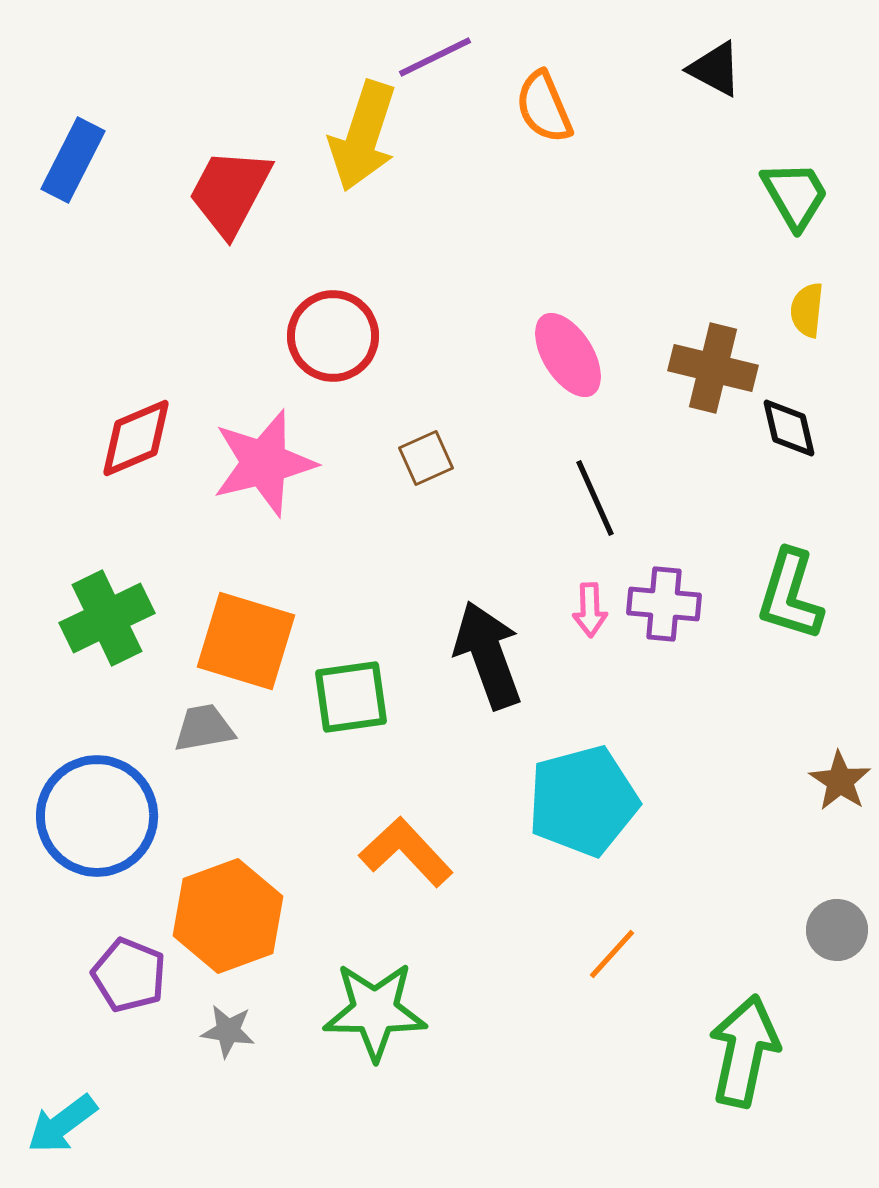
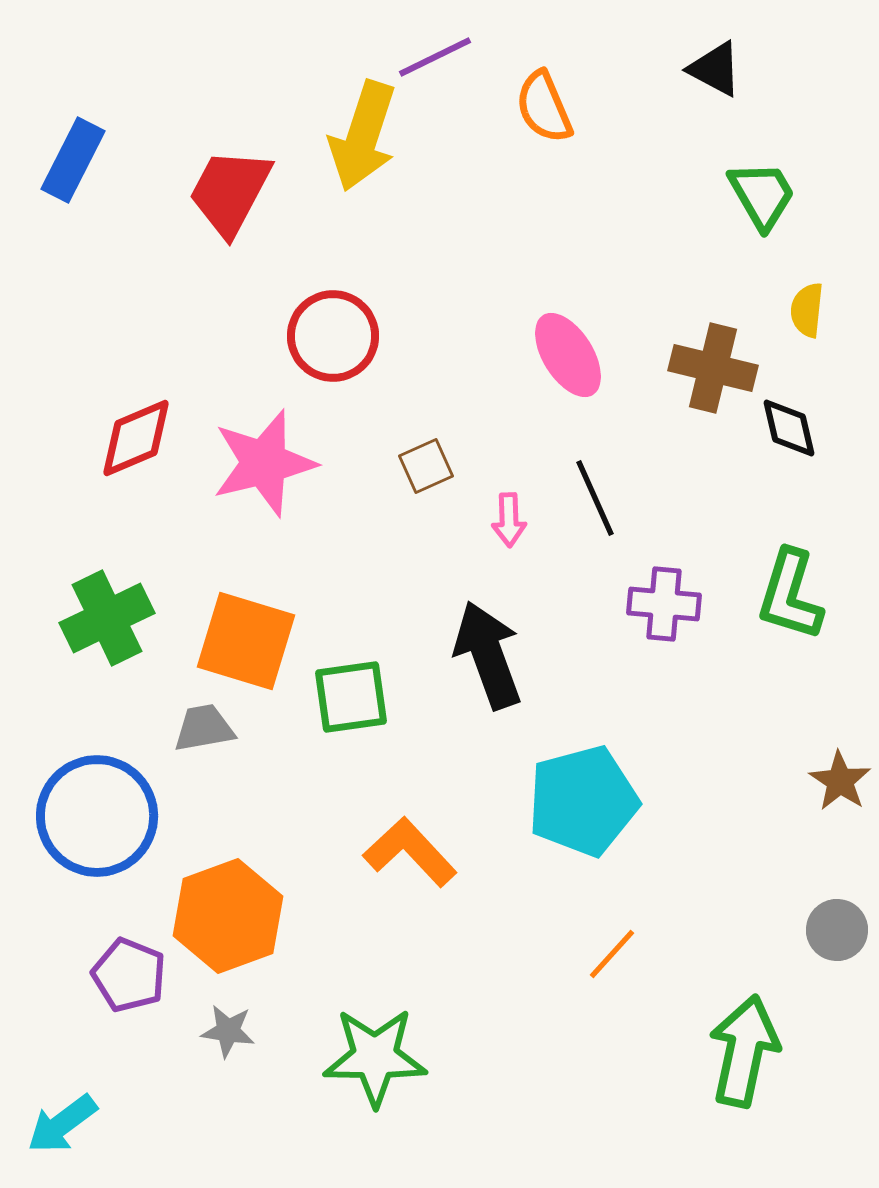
green trapezoid: moved 33 px left
brown square: moved 8 px down
pink arrow: moved 81 px left, 90 px up
orange L-shape: moved 4 px right
green star: moved 46 px down
